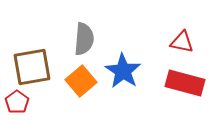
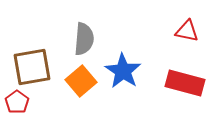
red triangle: moved 5 px right, 11 px up
